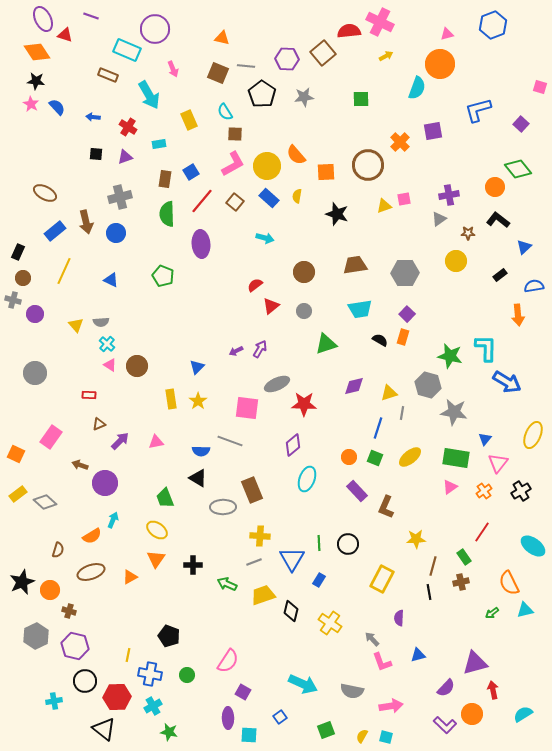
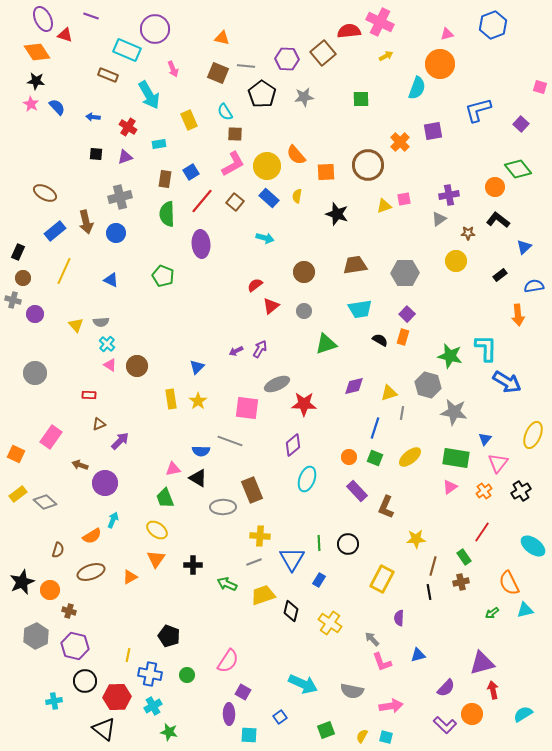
blue line at (378, 428): moved 3 px left
pink triangle at (156, 442): moved 17 px right, 27 px down
purple triangle at (475, 663): moved 7 px right
purple ellipse at (228, 718): moved 1 px right, 4 px up
